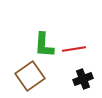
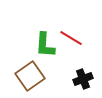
green L-shape: moved 1 px right
red line: moved 3 px left, 11 px up; rotated 40 degrees clockwise
